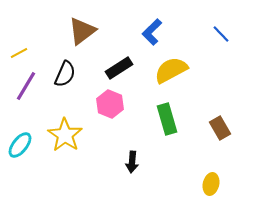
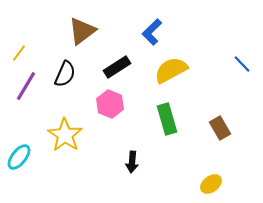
blue line: moved 21 px right, 30 px down
yellow line: rotated 24 degrees counterclockwise
black rectangle: moved 2 px left, 1 px up
cyan ellipse: moved 1 px left, 12 px down
yellow ellipse: rotated 40 degrees clockwise
